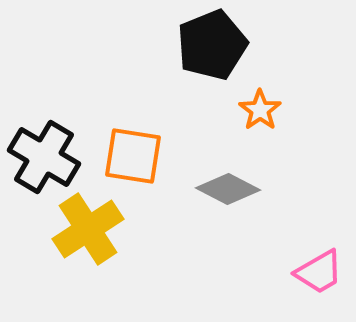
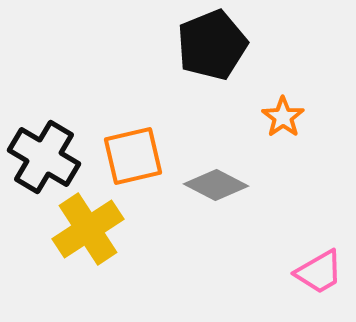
orange star: moved 23 px right, 7 px down
orange square: rotated 22 degrees counterclockwise
gray diamond: moved 12 px left, 4 px up
